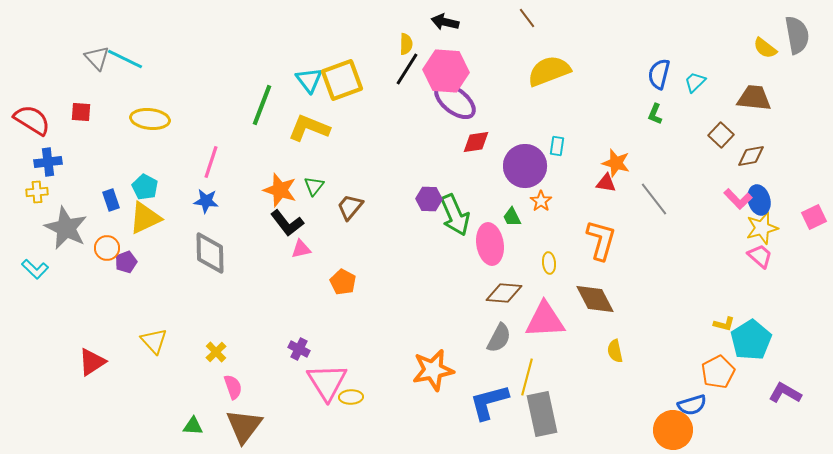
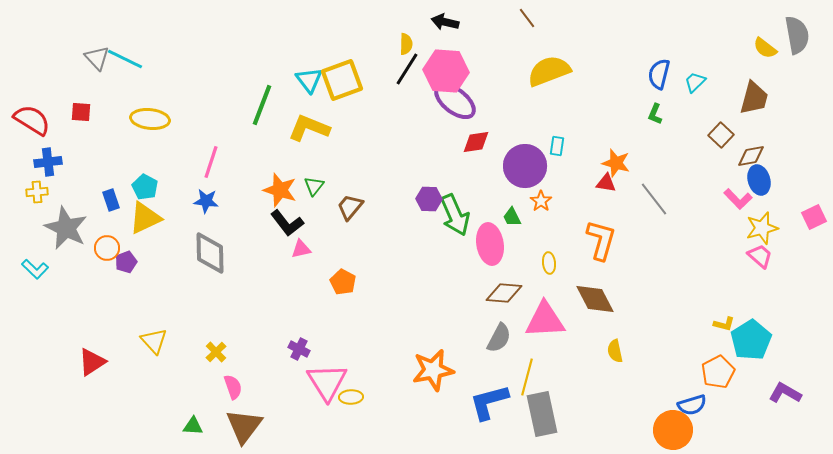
brown trapezoid at (754, 98): rotated 99 degrees clockwise
blue ellipse at (759, 200): moved 20 px up
